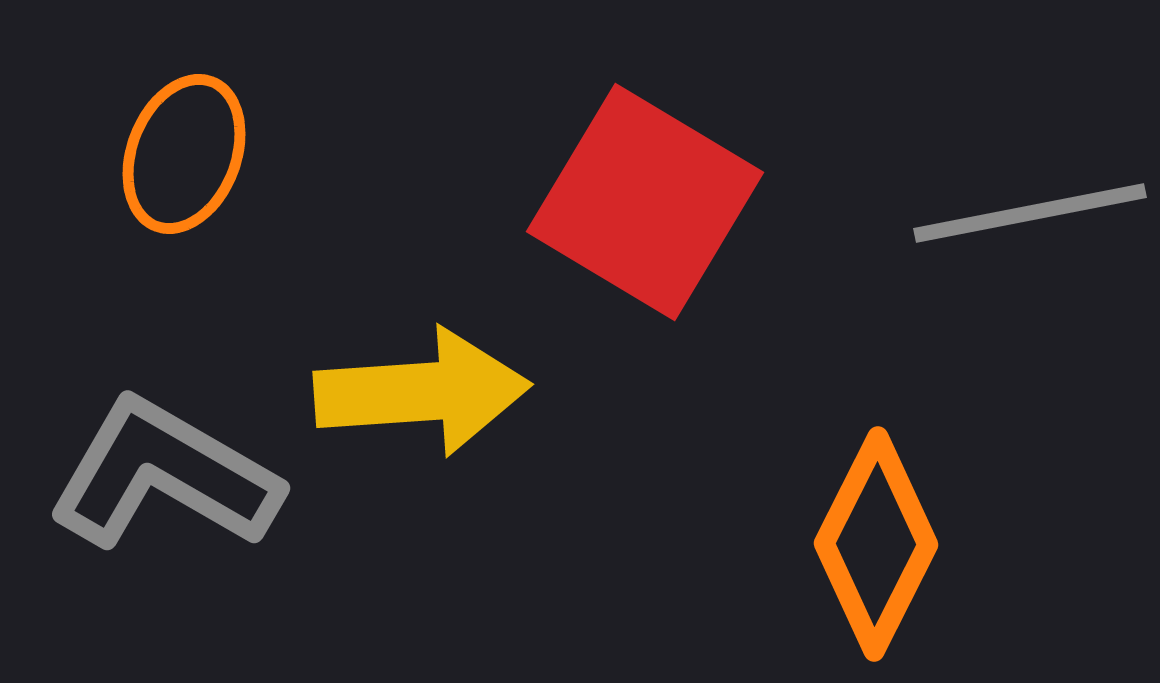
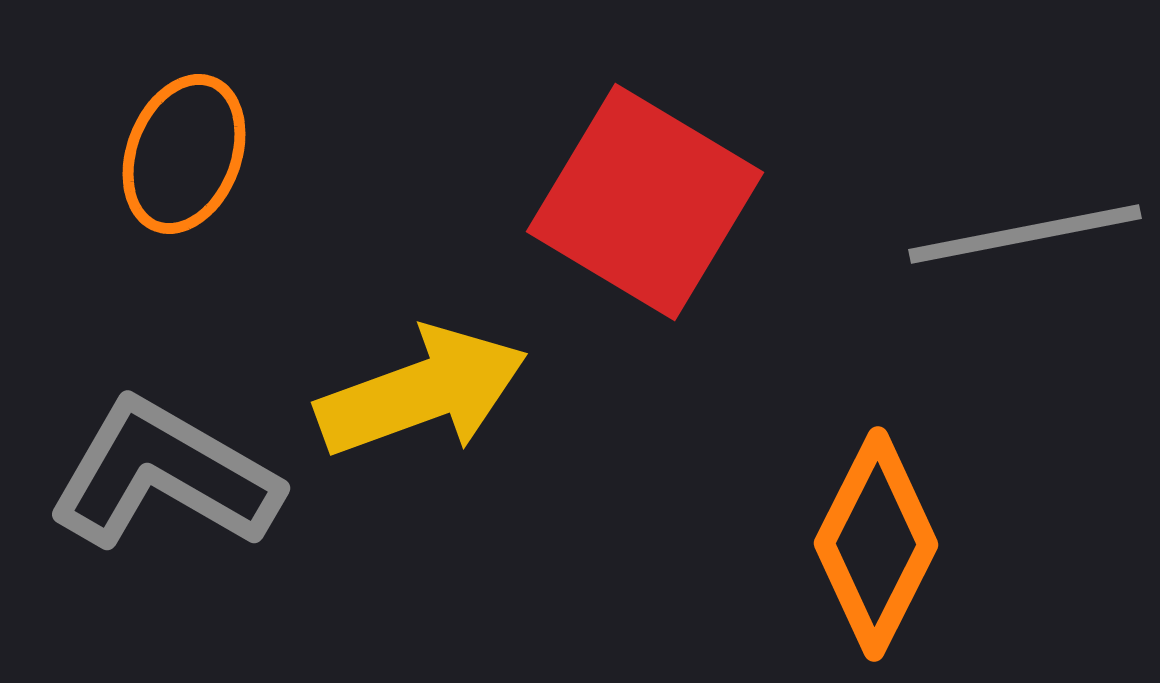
gray line: moved 5 px left, 21 px down
yellow arrow: rotated 16 degrees counterclockwise
